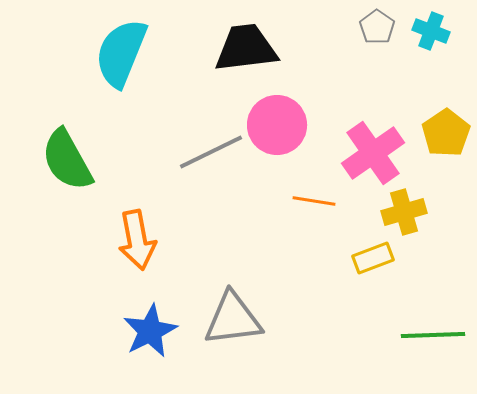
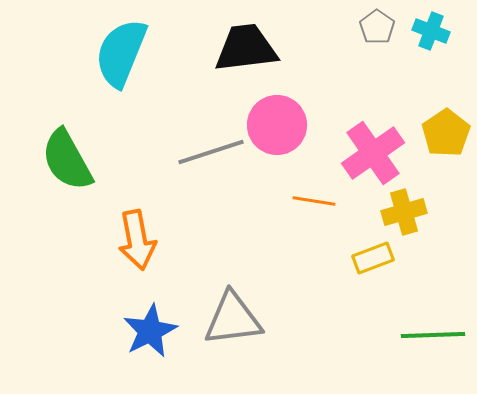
gray line: rotated 8 degrees clockwise
